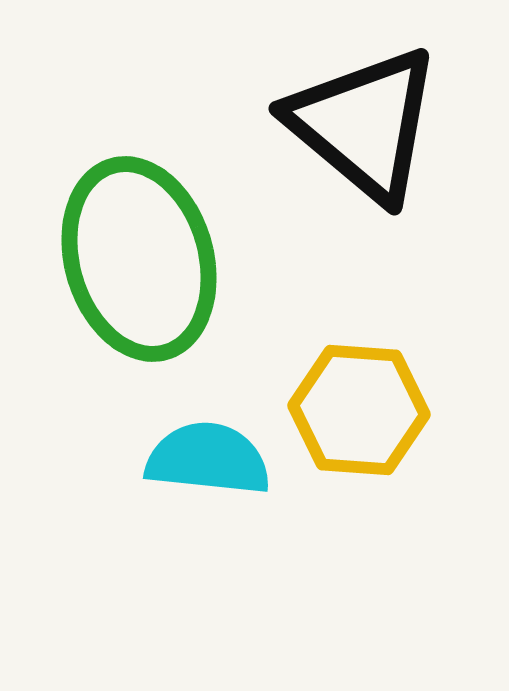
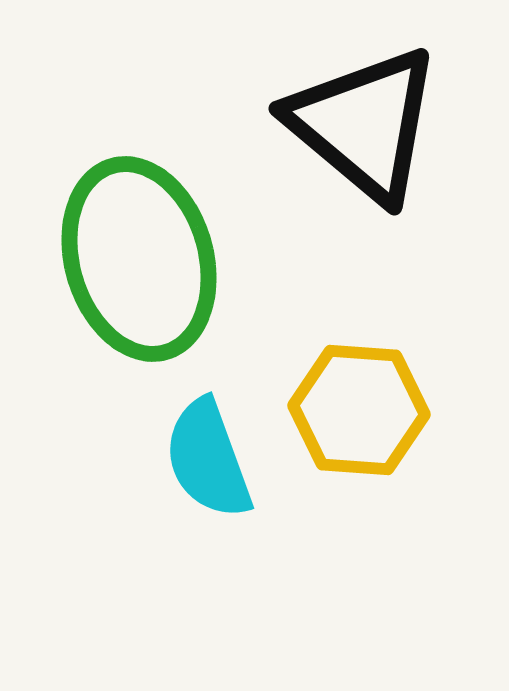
cyan semicircle: rotated 116 degrees counterclockwise
